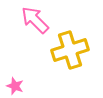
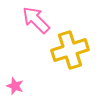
pink arrow: moved 1 px right
